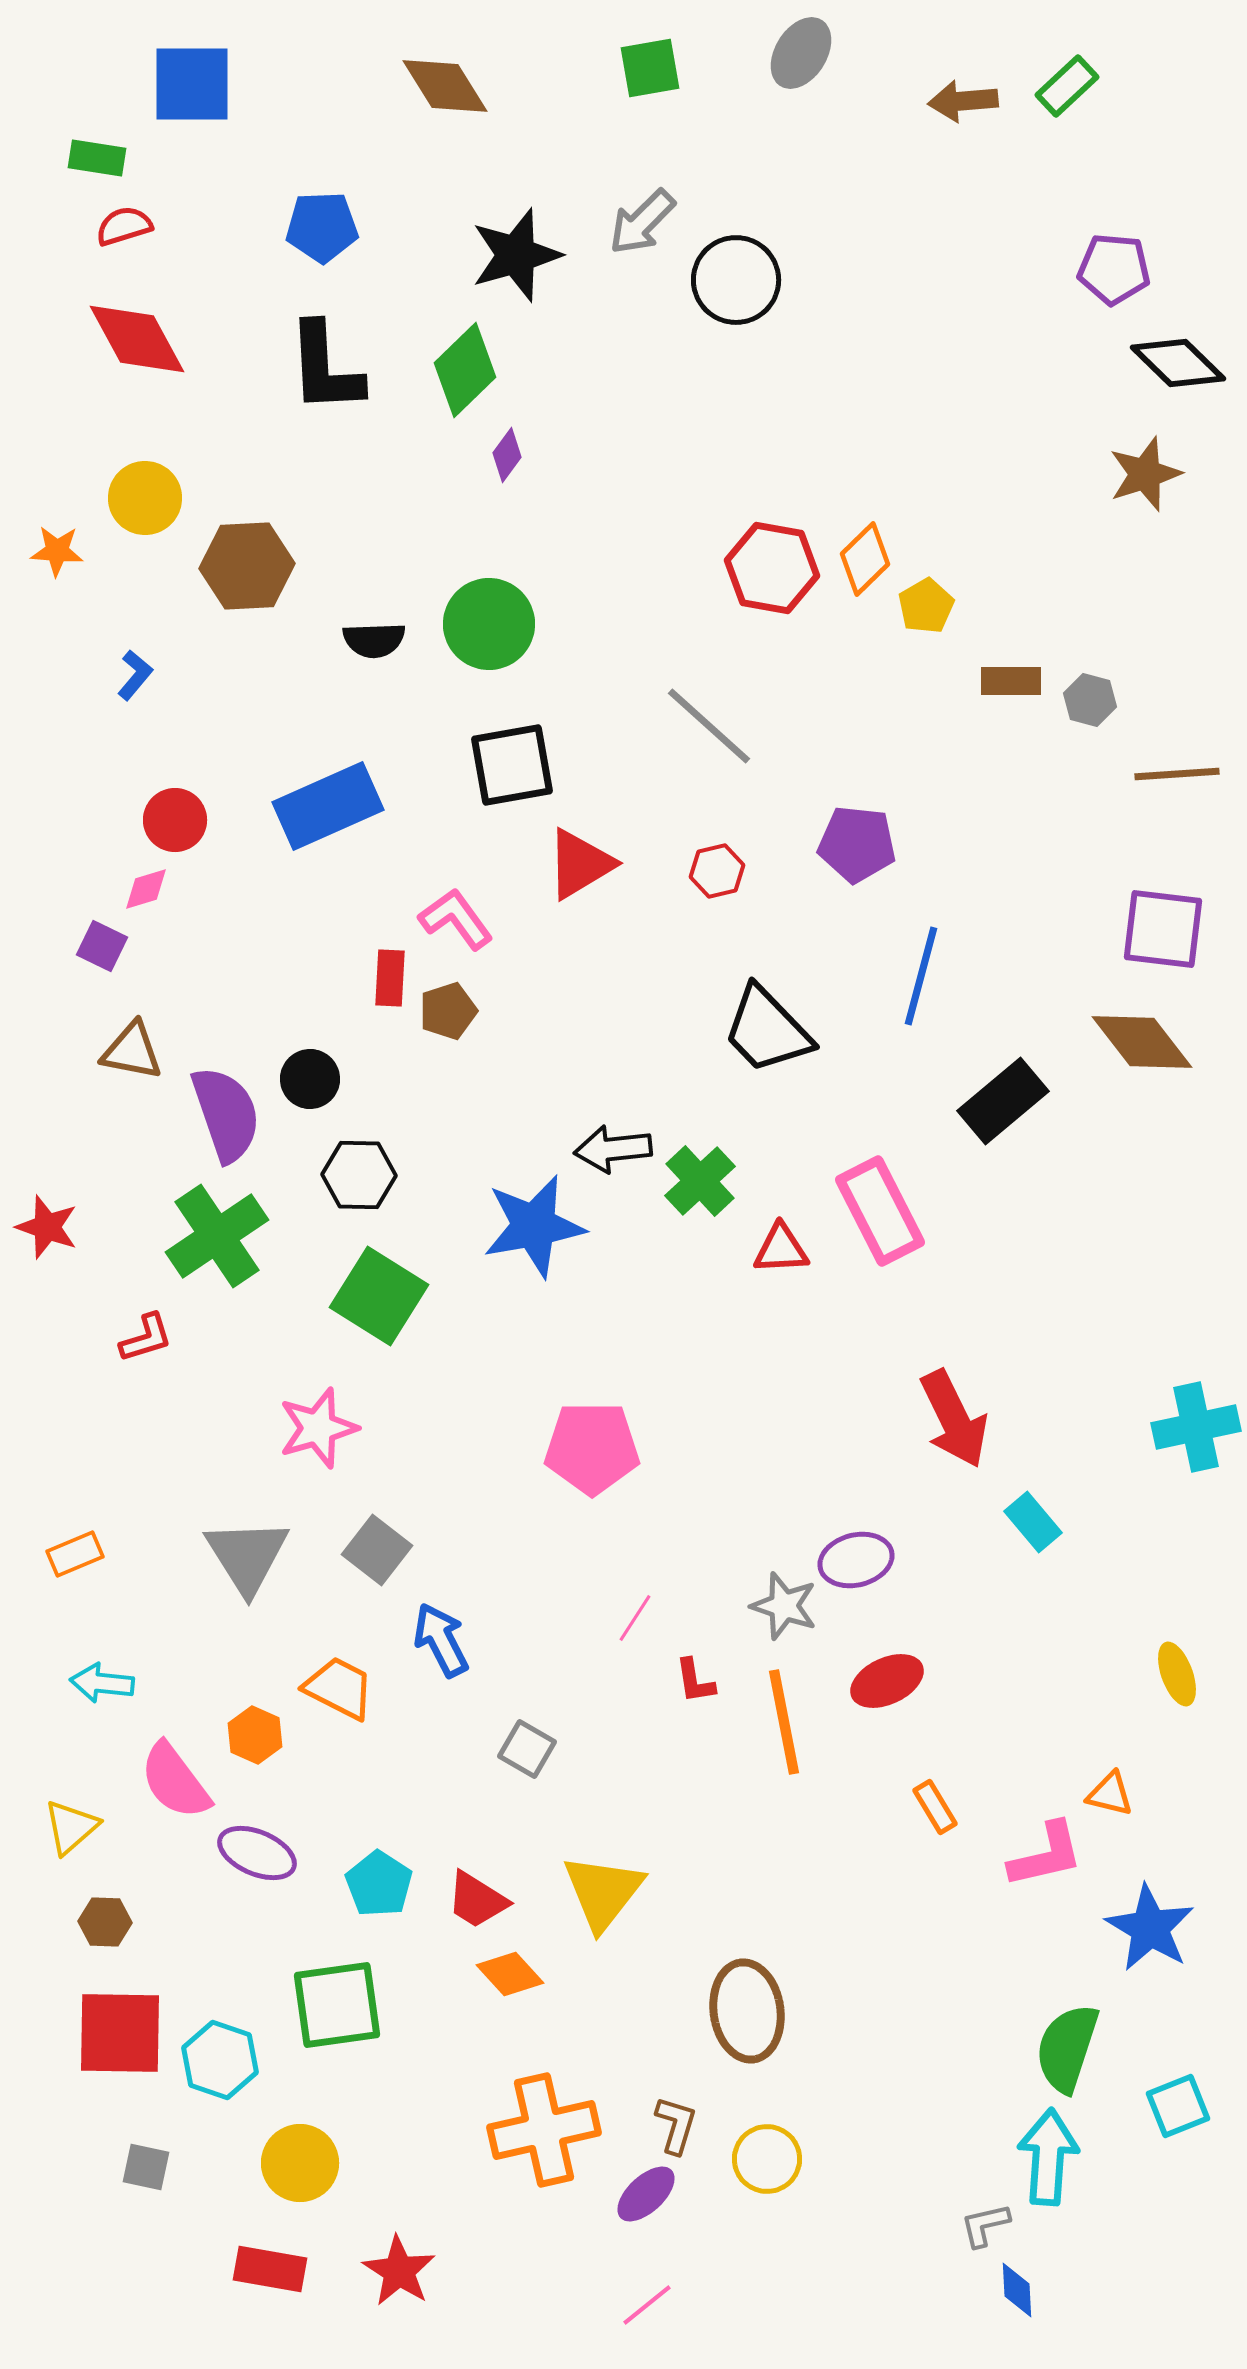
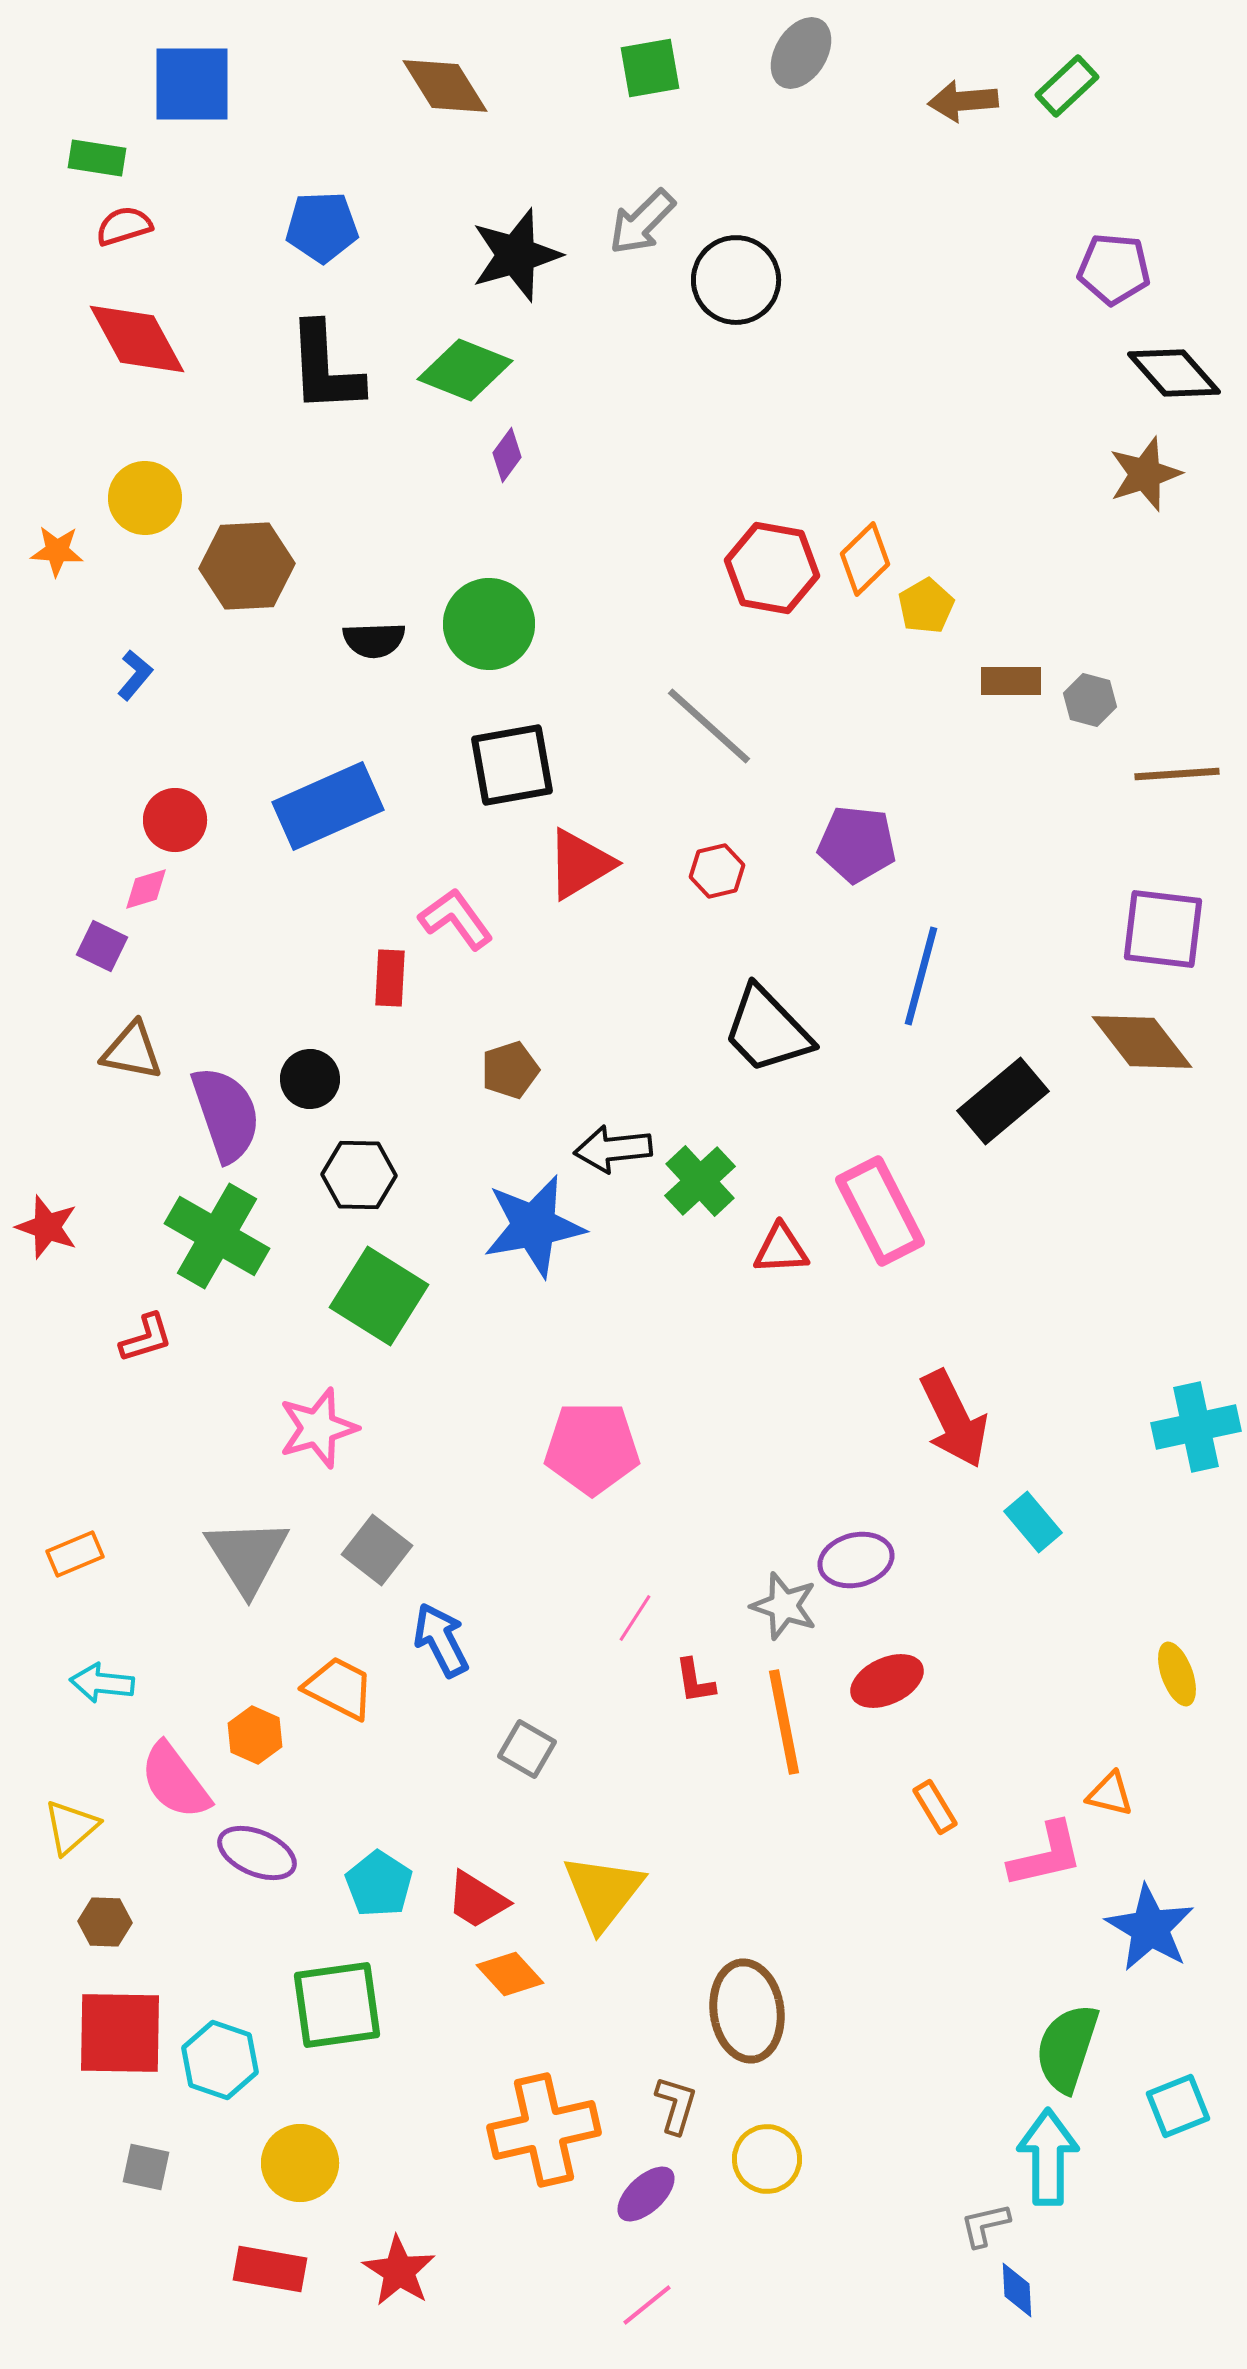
black diamond at (1178, 363): moved 4 px left, 10 px down; rotated 4 degrees clockwise
green diamond at (465, 370): rotated 66 degrees clockwise
brown pentagon at (448, 1011): moved 62 px right, 59 px down
green cross at (217, 1236): rotated 26 degrees counterclockwise
brown L-shape at (676, 2125): moved 20 px up
cyan arrow at (1048, 2157): rotated 4 degrees counterclockwise
